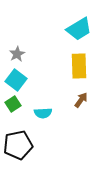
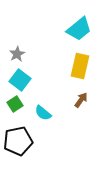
cyan trapezoid: rotated 8 degrees counterclockwise
yellow rectangle: moved 1 px right; rotated 15 degrees clockwise
cyan square: moved 4 px right
green square: moved 2 px right
cyan semicircle: rotated 42 degrees clockwise
black pentagon: moved 4 px up
